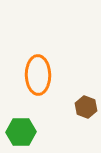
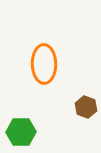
orange ellipse: moved 6 px right, 11 px up
